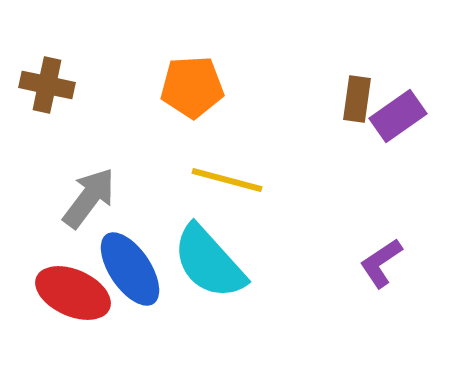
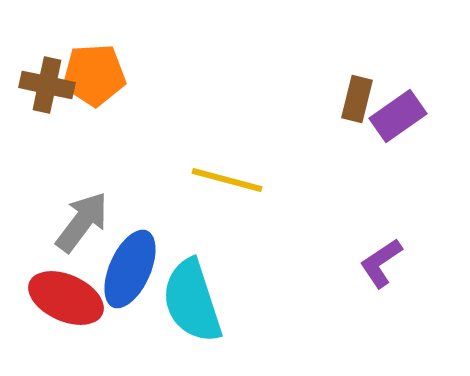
orange pentagon: moved 98 px left, 12 px up
brown rectangle: rotated 6 degrees clockwise
gray arrow: moved 7 px left, 24 px down
cyan semicircle: moved 17 px left, 39 px down; rotated 24 degrees clockwise
blue ellipse: rotated 58 degrees clockwise
red ellipse: moved 7 px left, 5 px down
